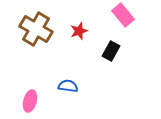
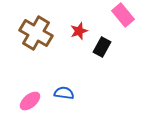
brown cross: moved 4 px down
black rectangle: moved 9 px left, 4 px up
blue semicircle: moved 4 px left, 7 px down
pink ellipse: rotated 35 degrees clockwise
